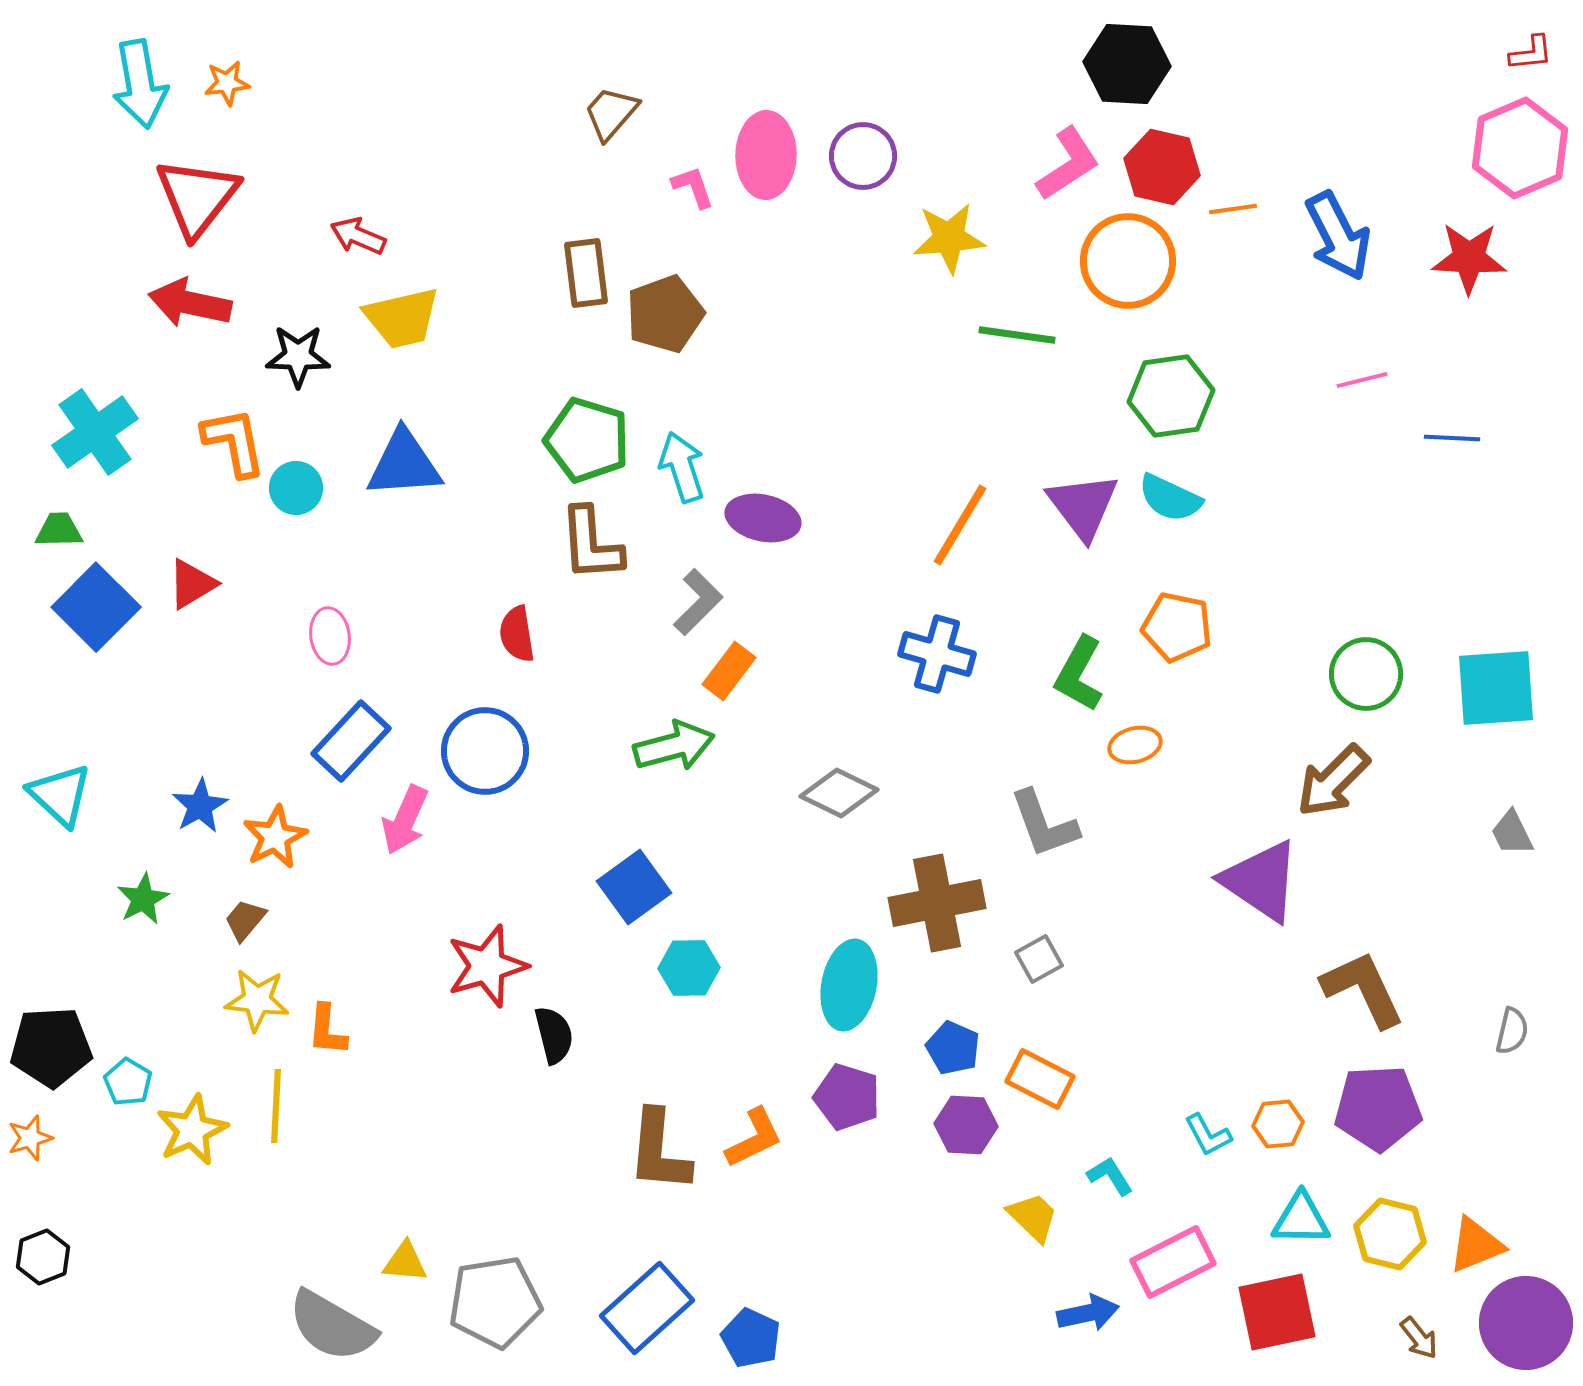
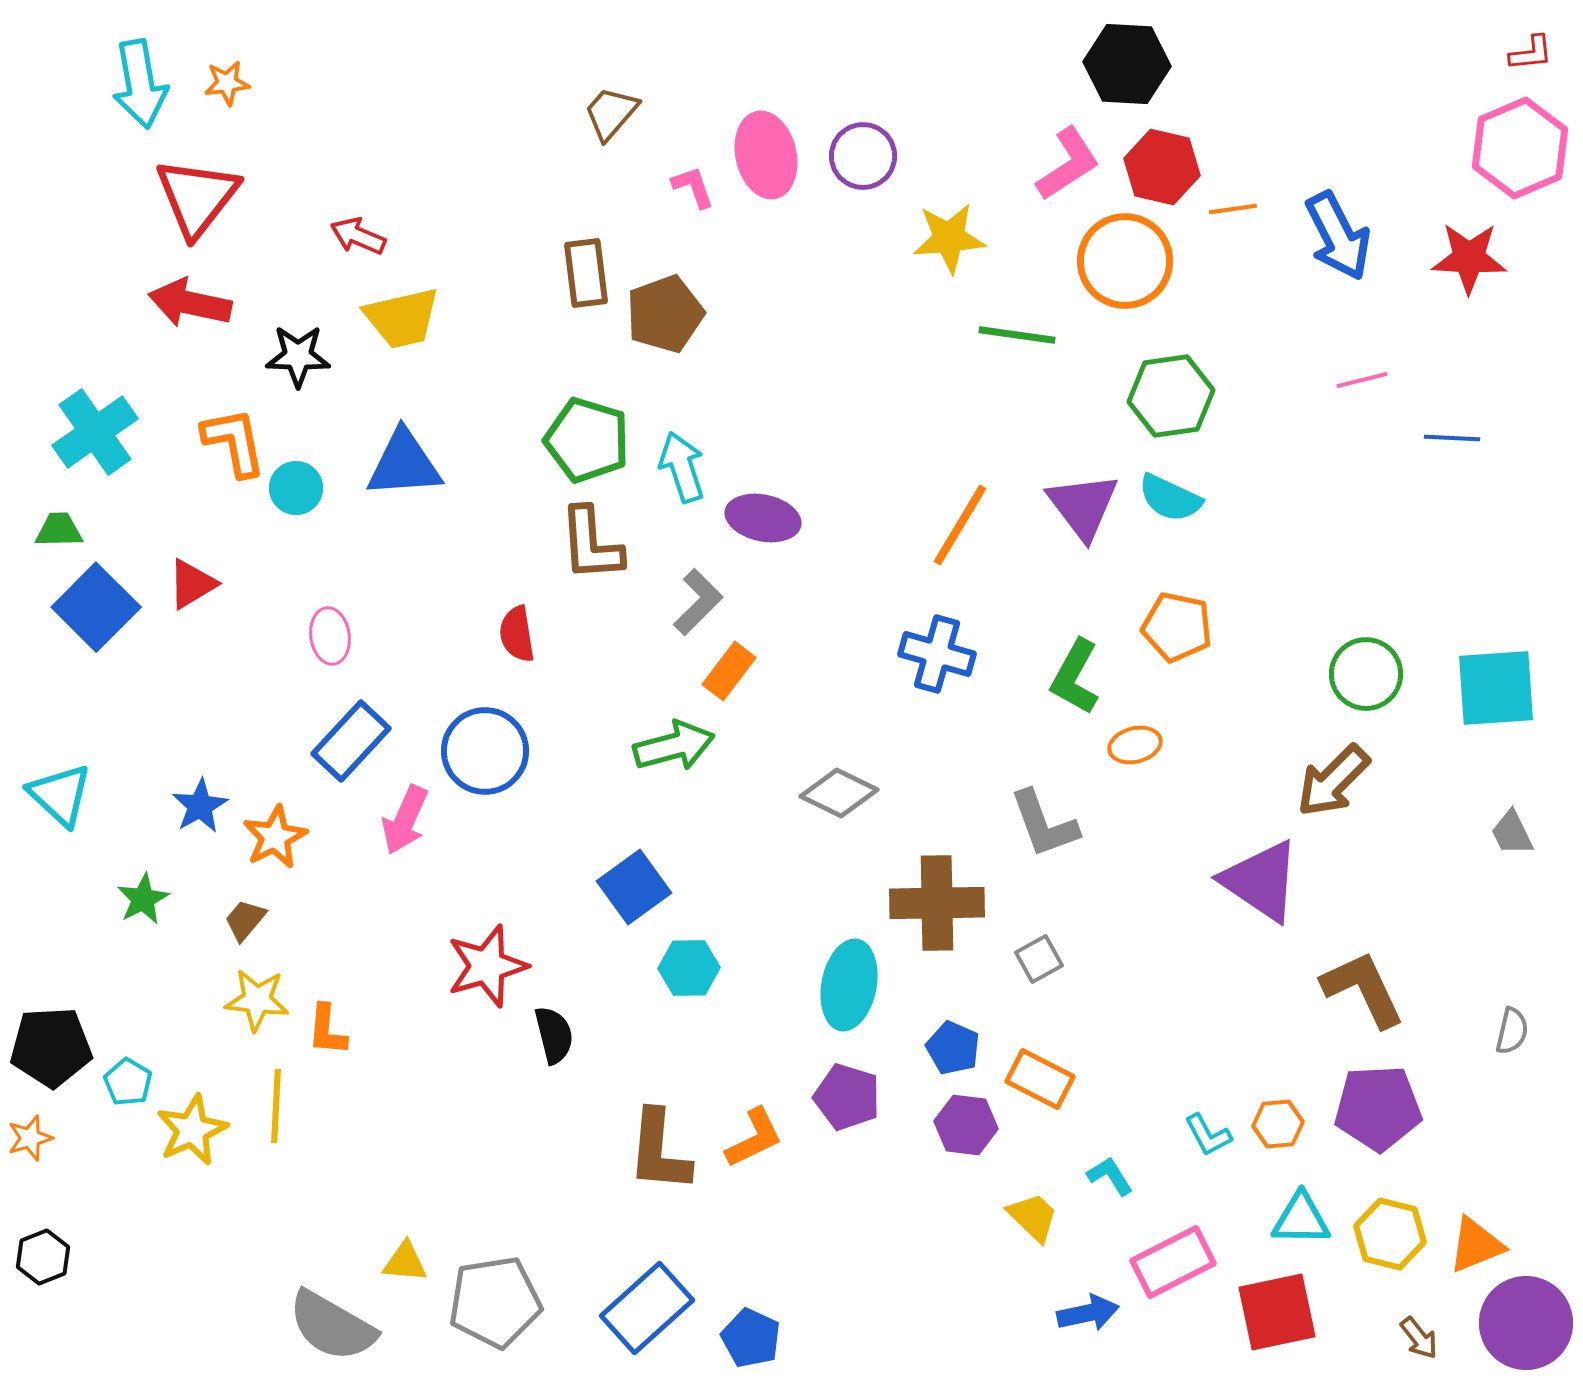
pink ellipse at (766, 155): rotated 14 degrees counterclockwise
orange circle at (1128, 261): moved 3 px left
green L-shape at (1079, 674): moved 4 px left, 3 px down
brown cross at (937, 903): rotated 10 degrees clockwise
purple hexagon at (966, 1125): rotated 4 degrees clockwise
